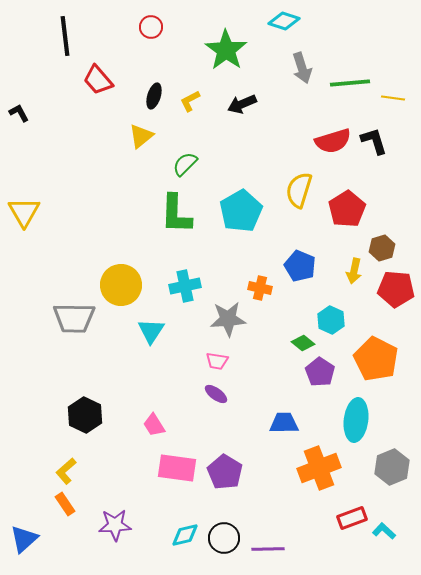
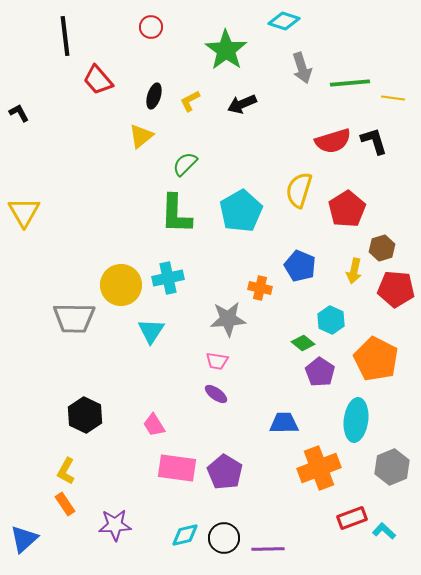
cyan cross at (185, 286): moved 17 px left, 8 px up
yellow L-shape at (66, 471): rotated 20 degrees counterclockwise
